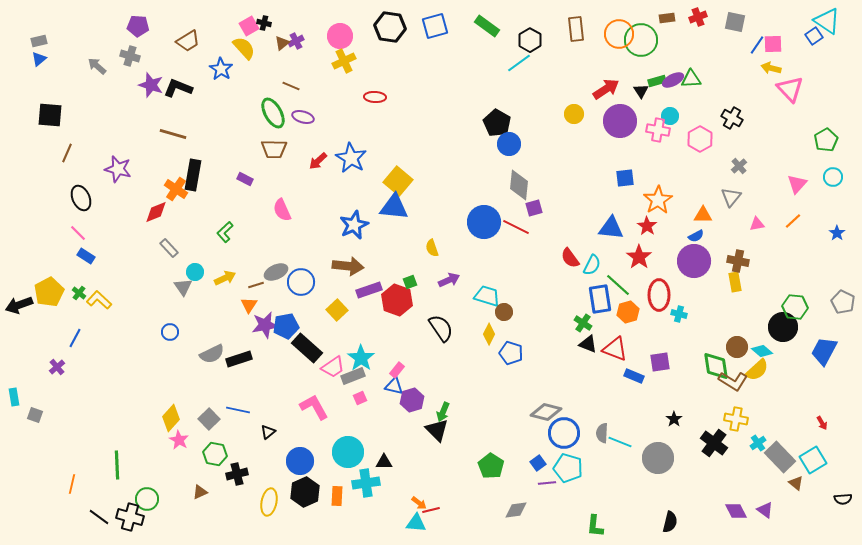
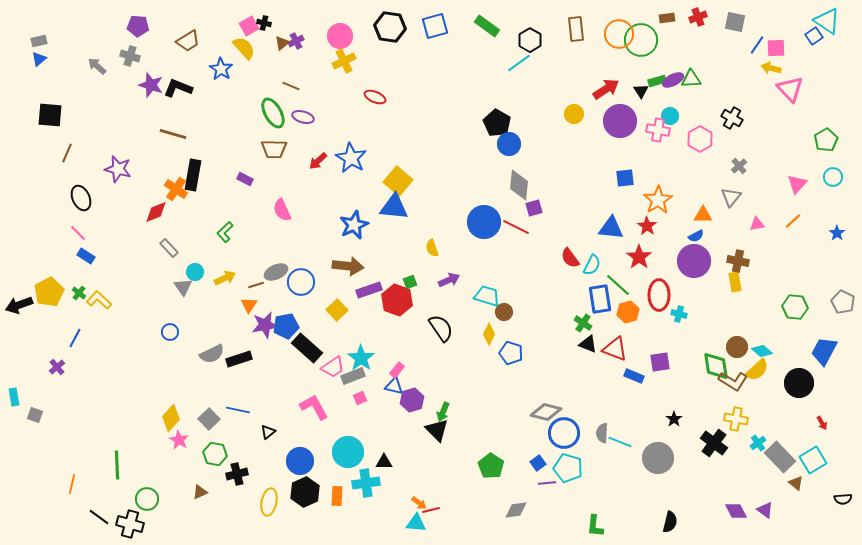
pink square at (773, 44): moved 3 px right, 4 px down
red ellipse at (375, 97): rotated 20 degrees clockwise
black circle at (783, 327): moved 16 px right, 56 px down
black cross at (130, 517): moved 7 px down
